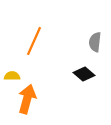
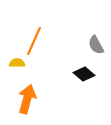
gray semicircle: moved 1 px right, 3 px down; rotated 36 degrees counterclockwise
yellow semicircle: moved 5 px right, 13 px up
